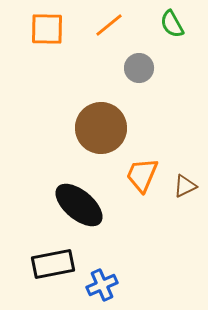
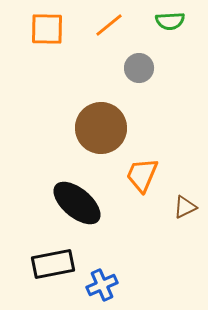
green semicircle: moved 2 px left, 3 px up; rotated 64 degrees counterclockwise
brown triangle: moved 21 px down
black ellipse: moved 2 px left, 2 px up
